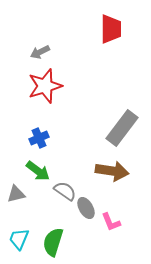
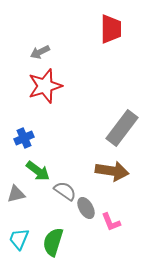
blue cross: moved 15 px left
